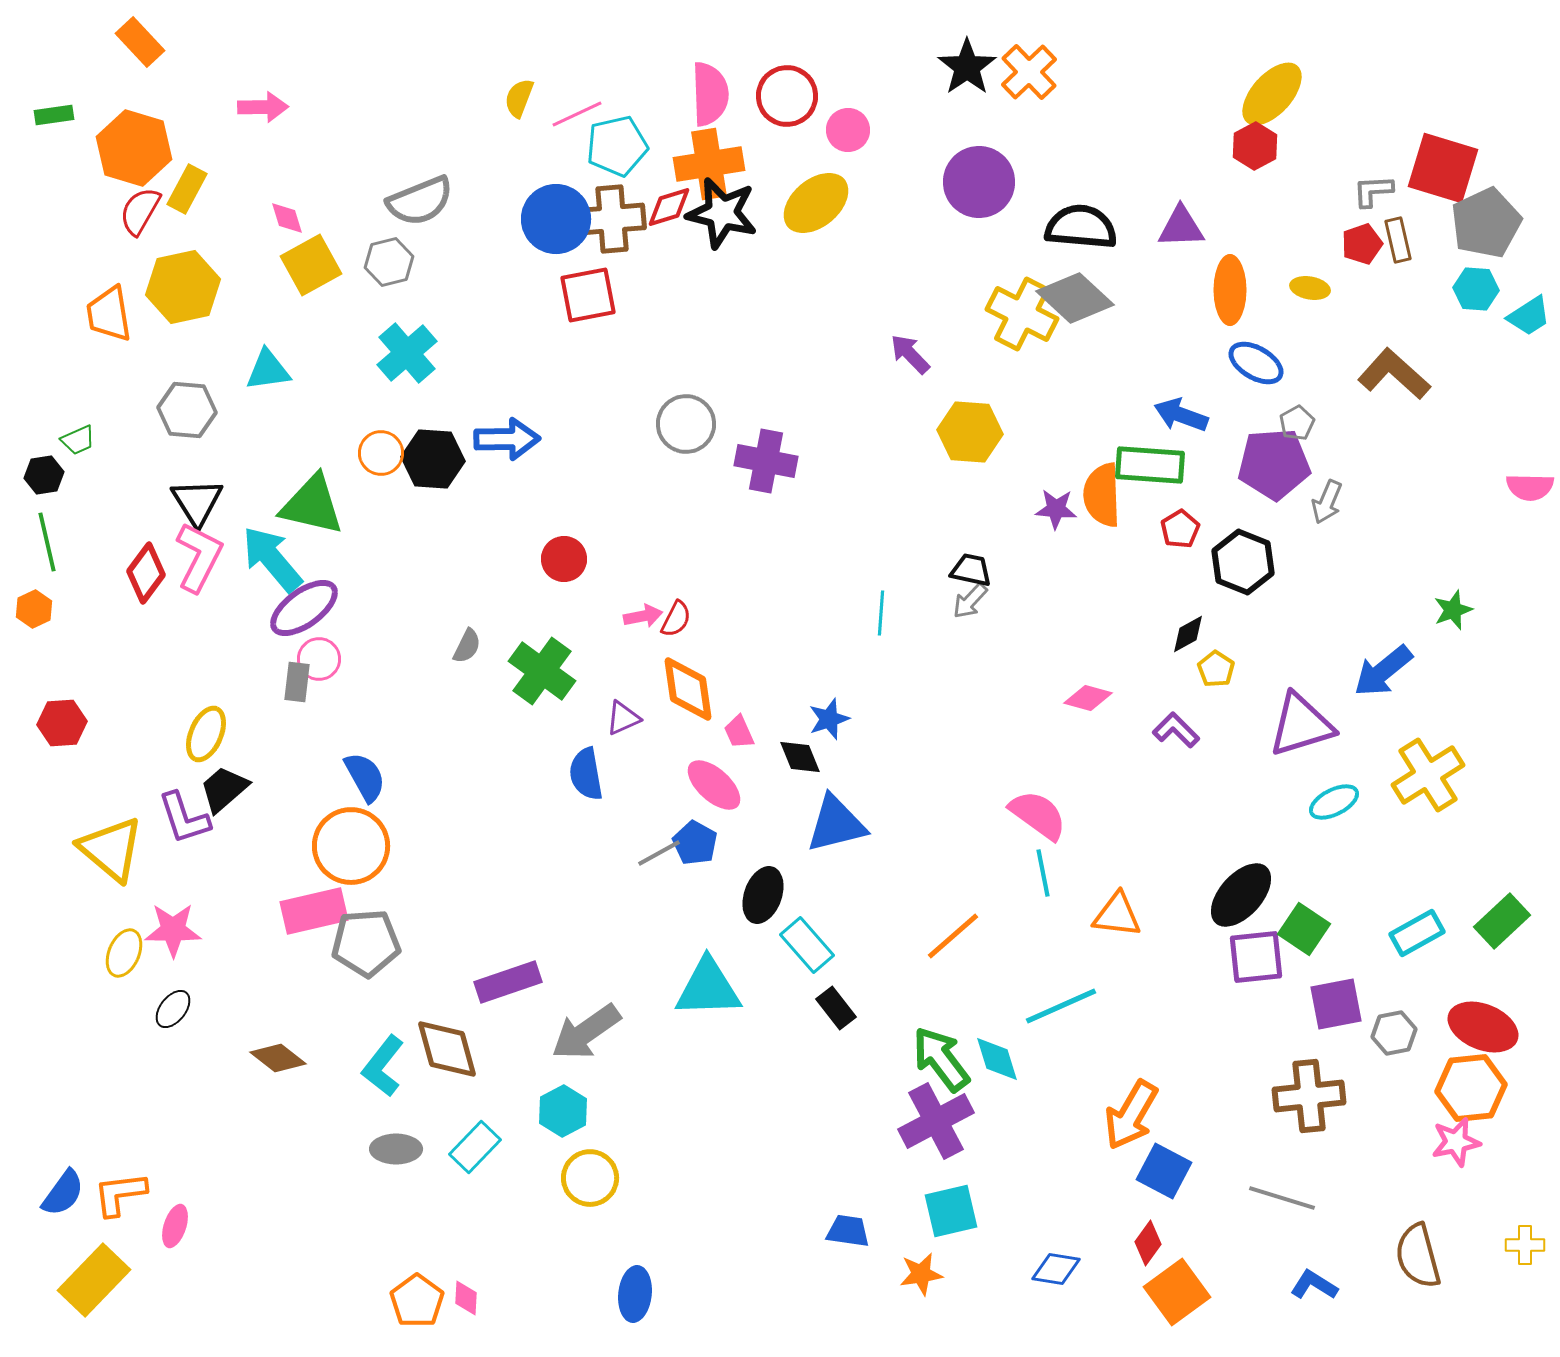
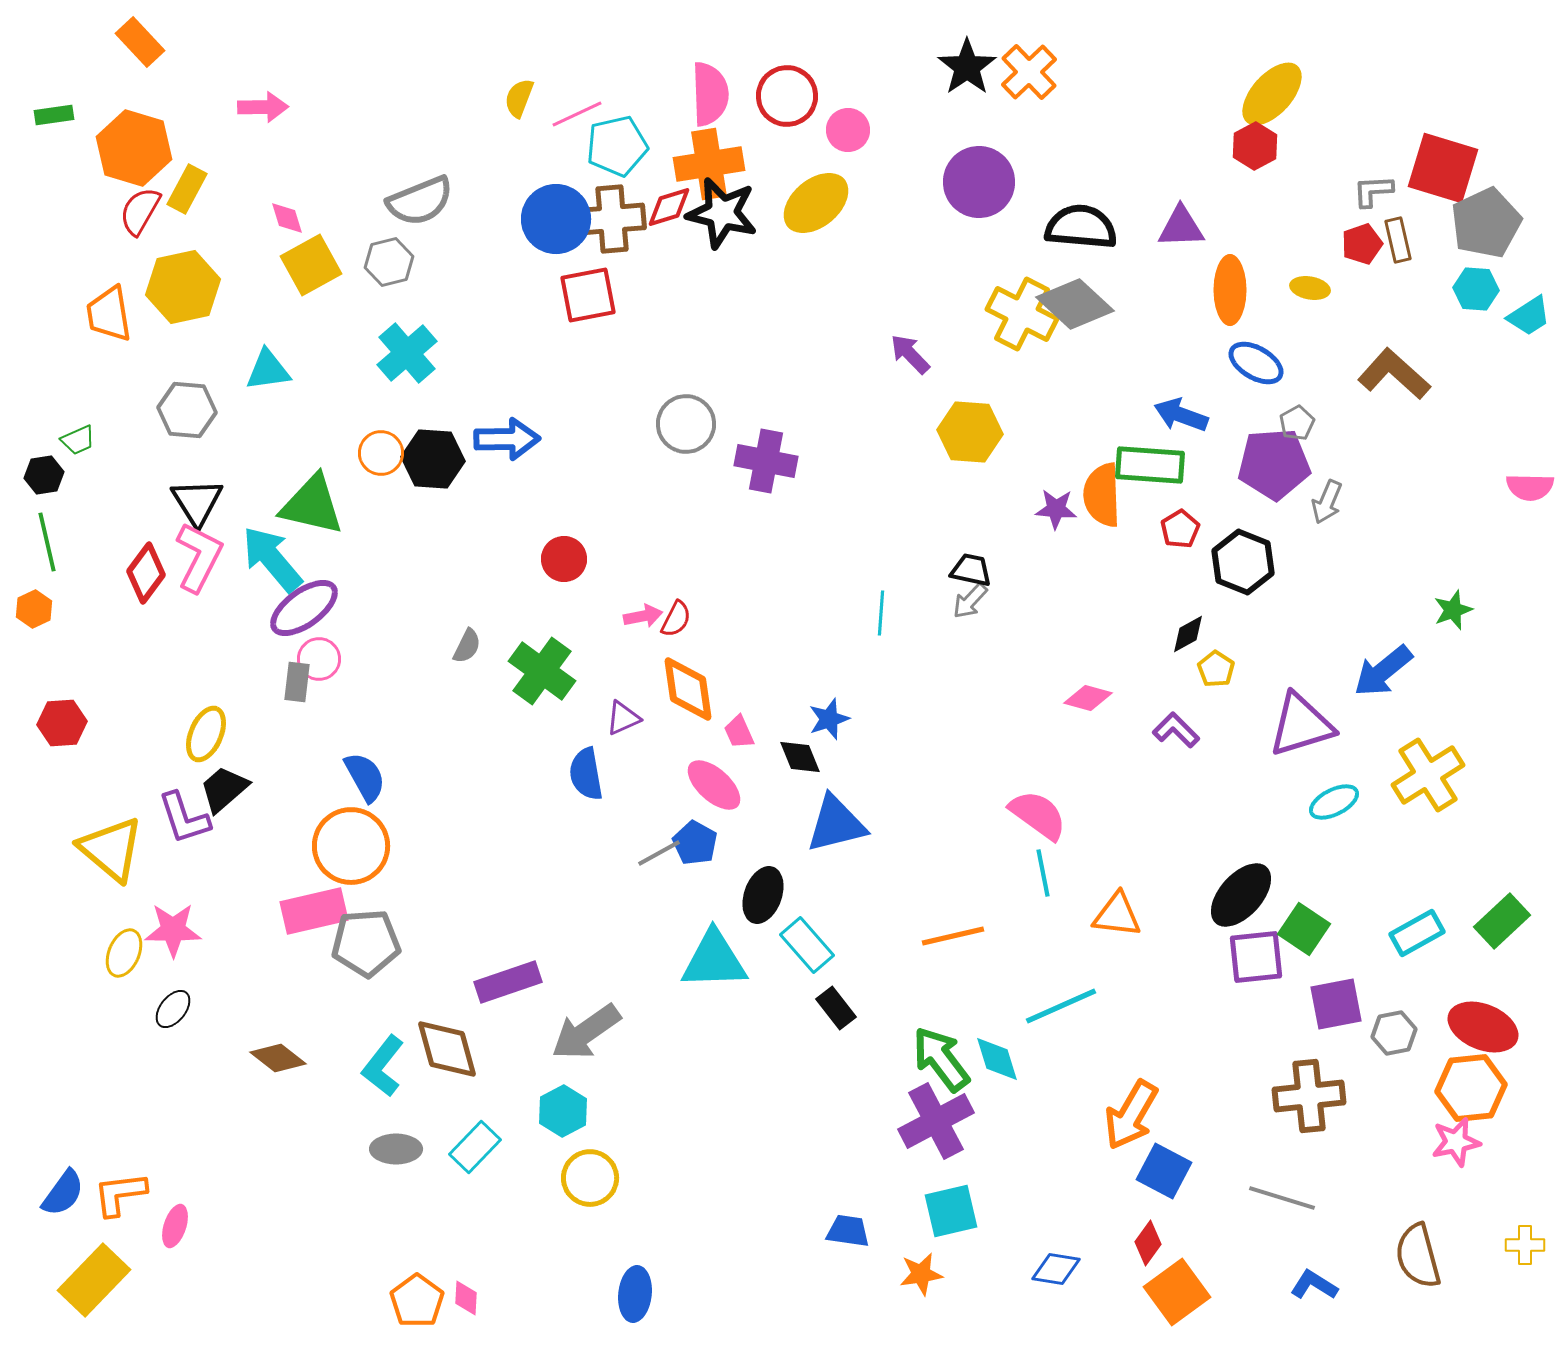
gray diamond at (1075, 298): moved 6 px down
orange line at (953, 936): rotated 28 degrees clockwise
cyan triangle at (708, 988): moved 6 px right, 28 px up
